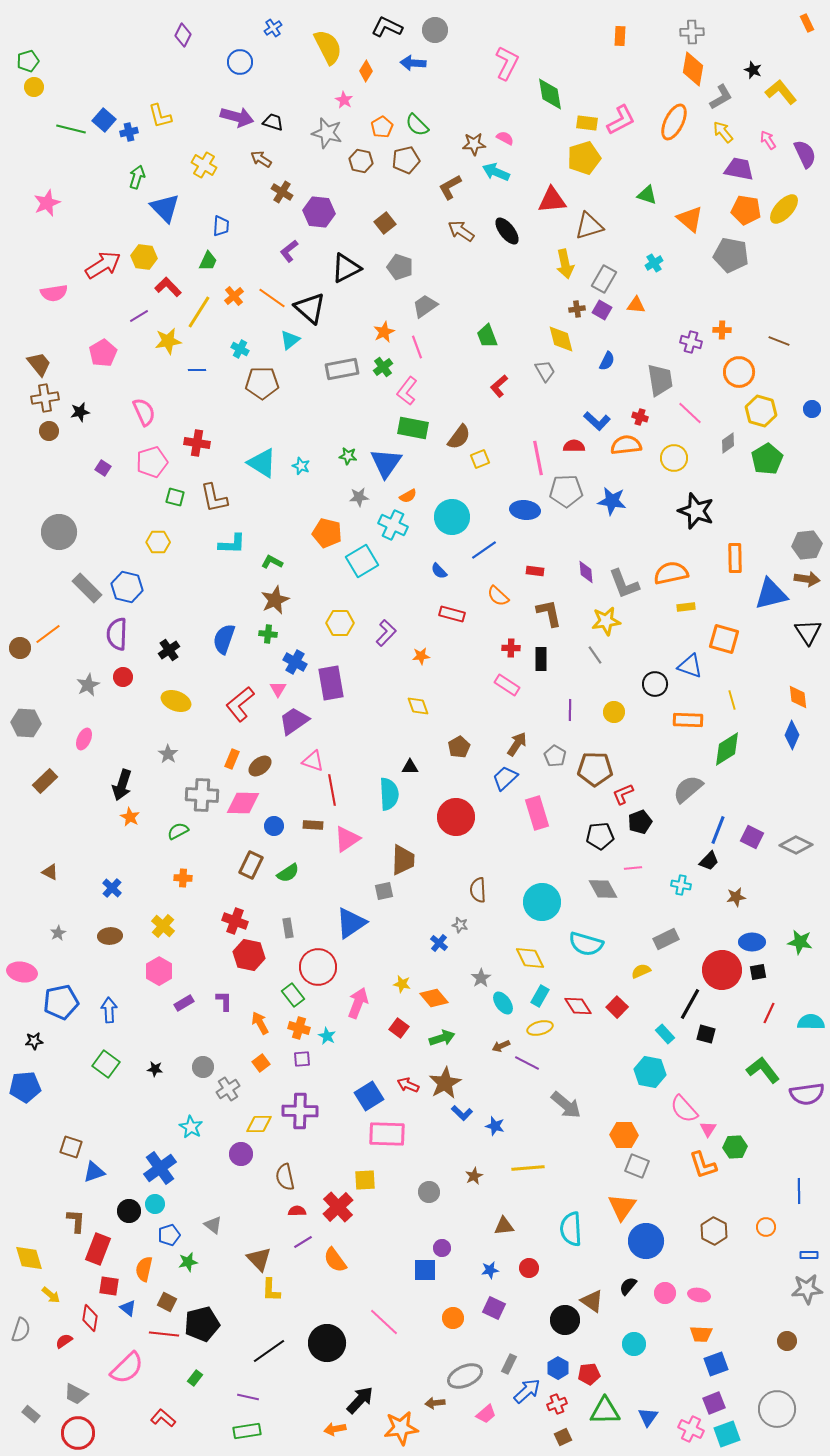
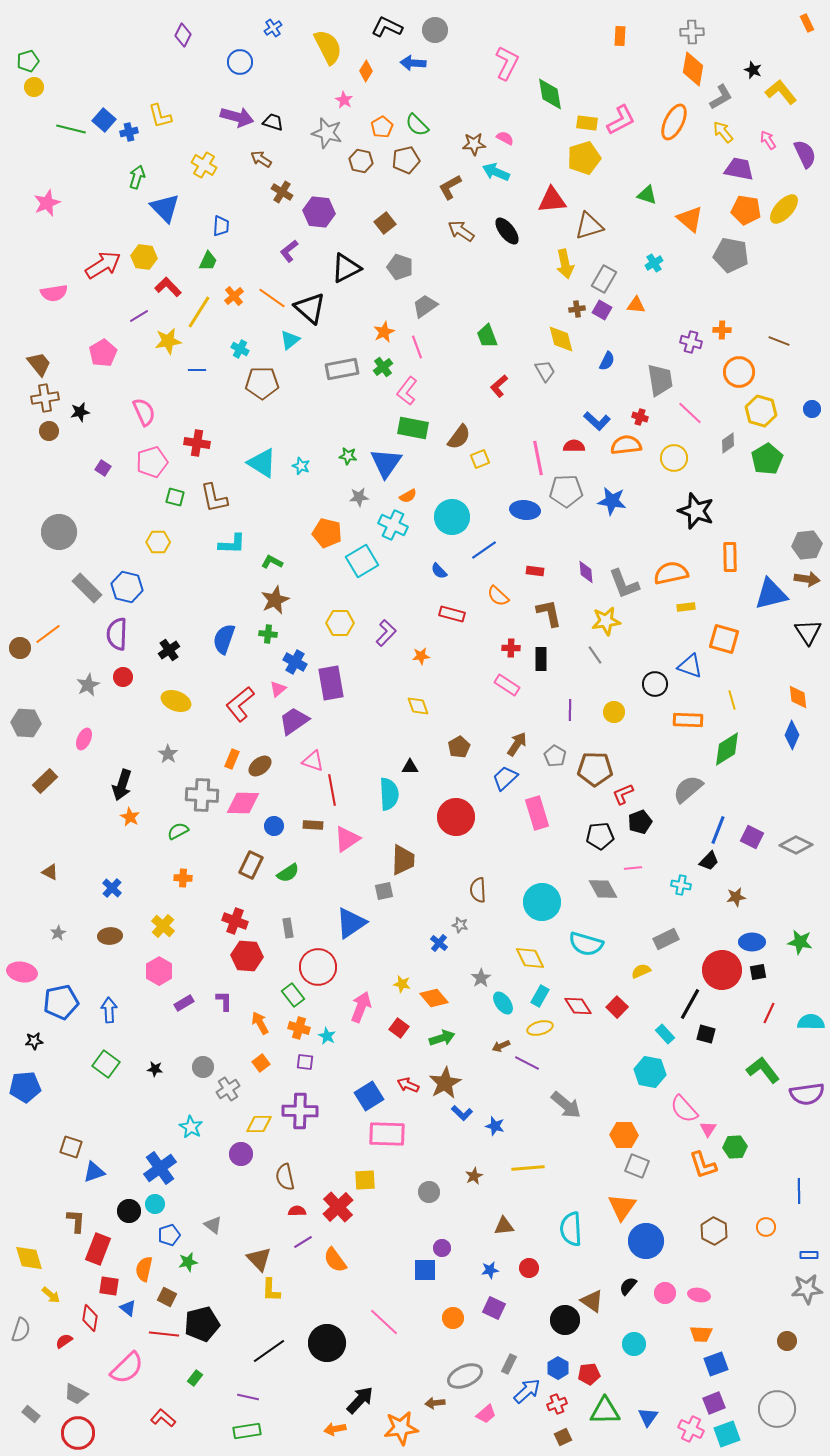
orange rectangle at (735, 558): moved 5 px left, 1 px up
pink triangle at (278, 689): rotated 18 degrees clockwise
red hexagon at (249, 955): moved 2 px left, 1 px down; rotated 8 degrees counterclockwise
pink arrow at (358, 1003): moved 3 px right, 4 px down
purple square at (302, 1059): moved 3 px right, 3 px down; rotated 12 degrees clockwise
brown square at (167, 1302): moved 5 px up
